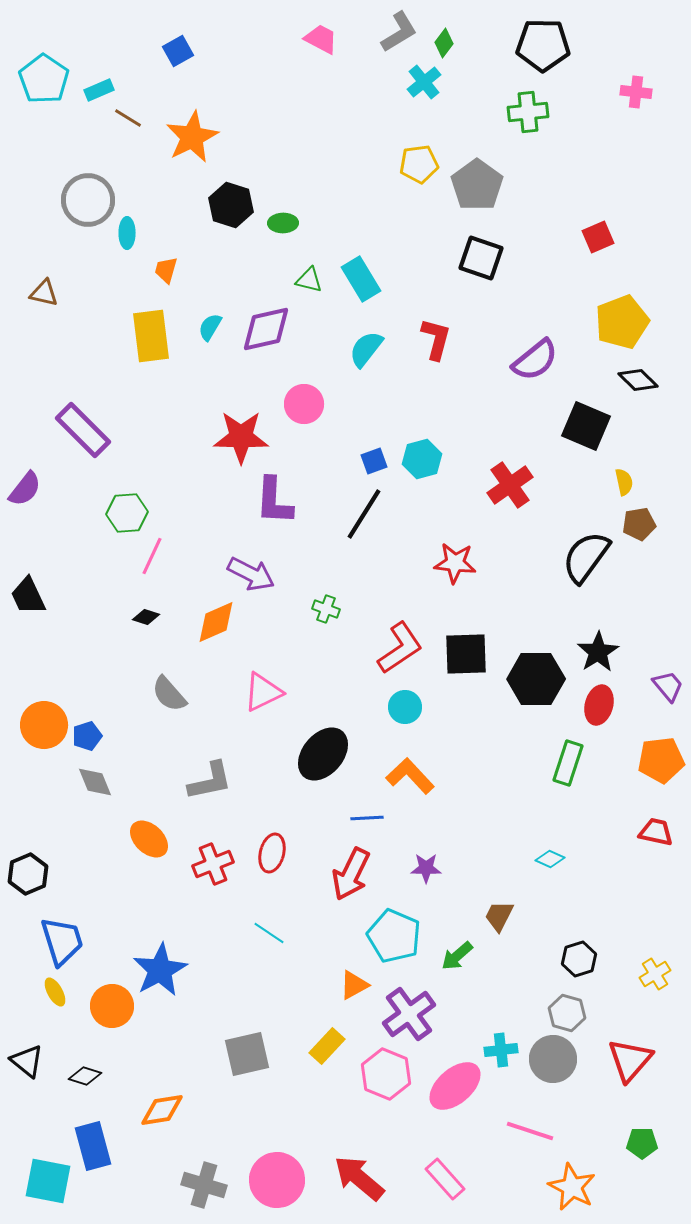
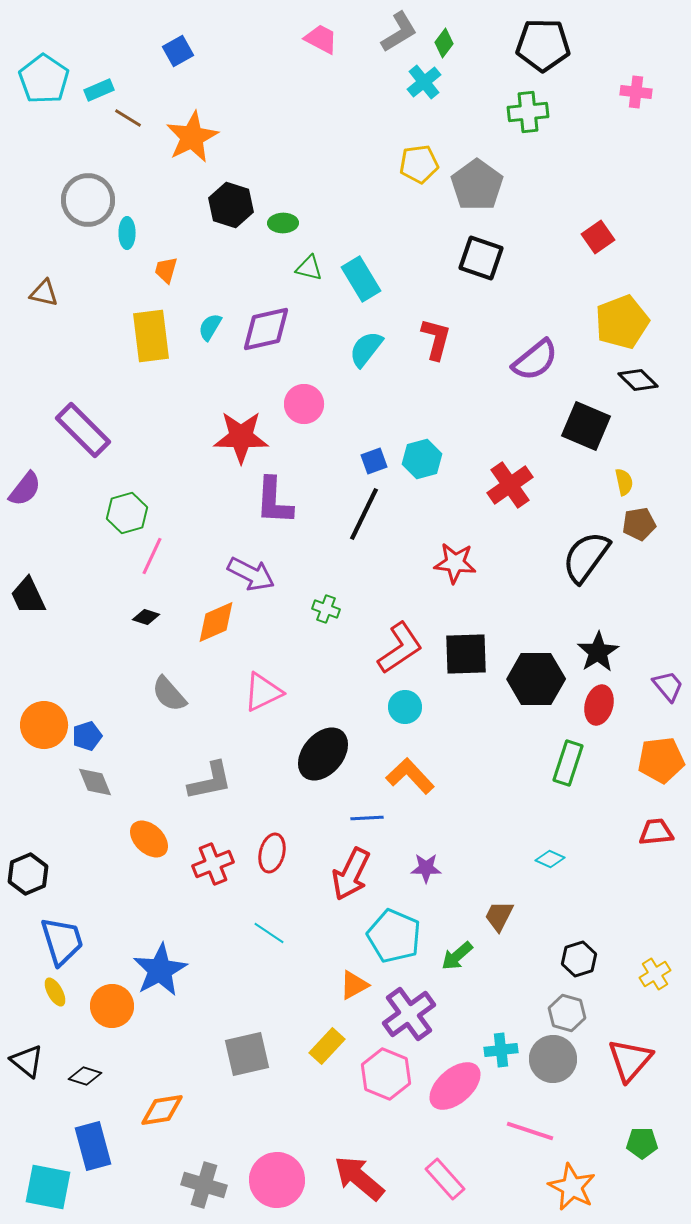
red square at (598, 237): rotated 12 degrees counterclockwise
green triangle at (309, 280): moved 12 px up
green hexagon at (127, 513): rotated 12 degrees counterclockwise
black line at (364, 514): rotated 6 degrees counterclockwise
red trapezoid at (656, 832): rotated 18 degrees counterclockwise
cyan square at (48, 1181): moved 6 px down
